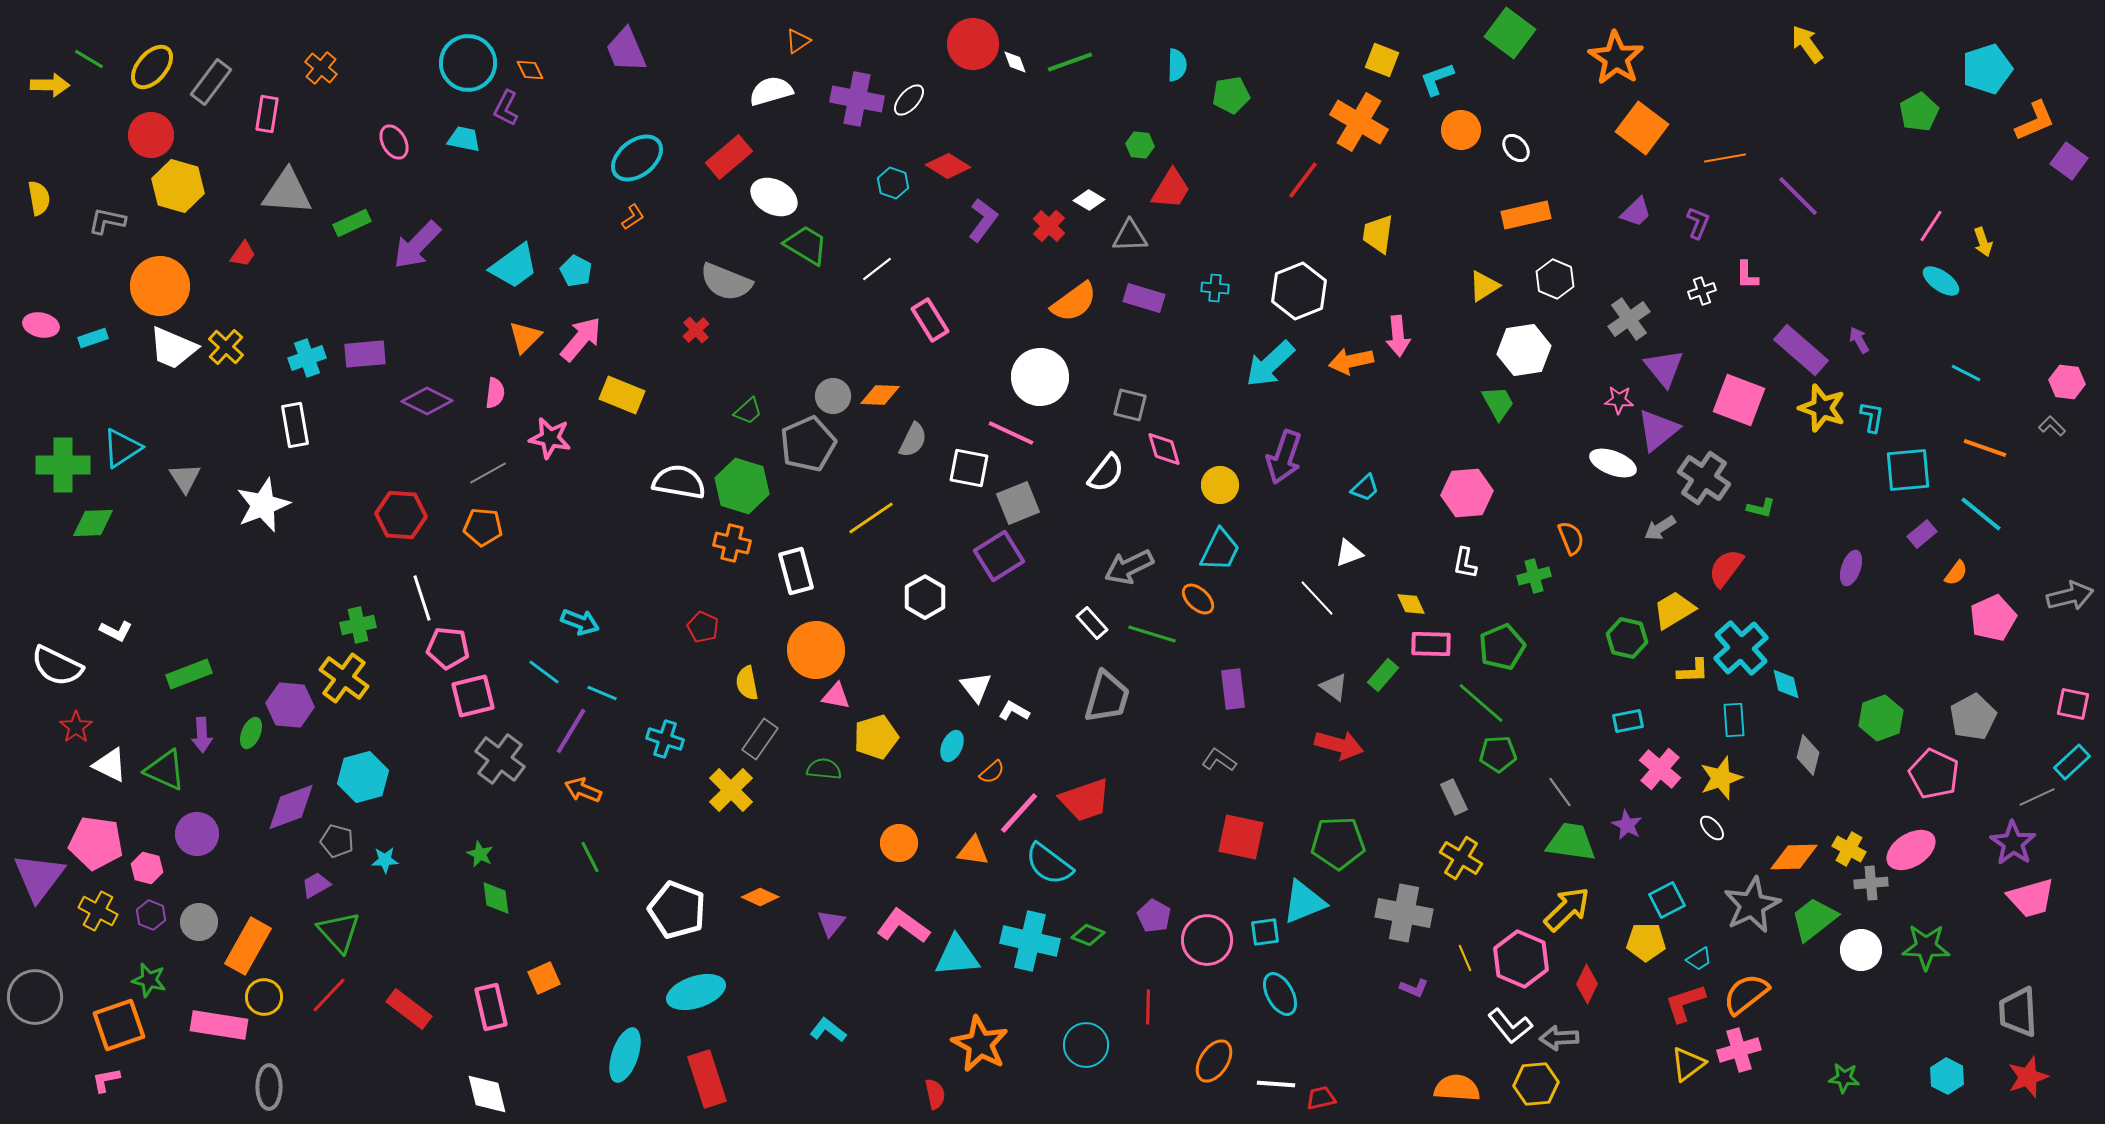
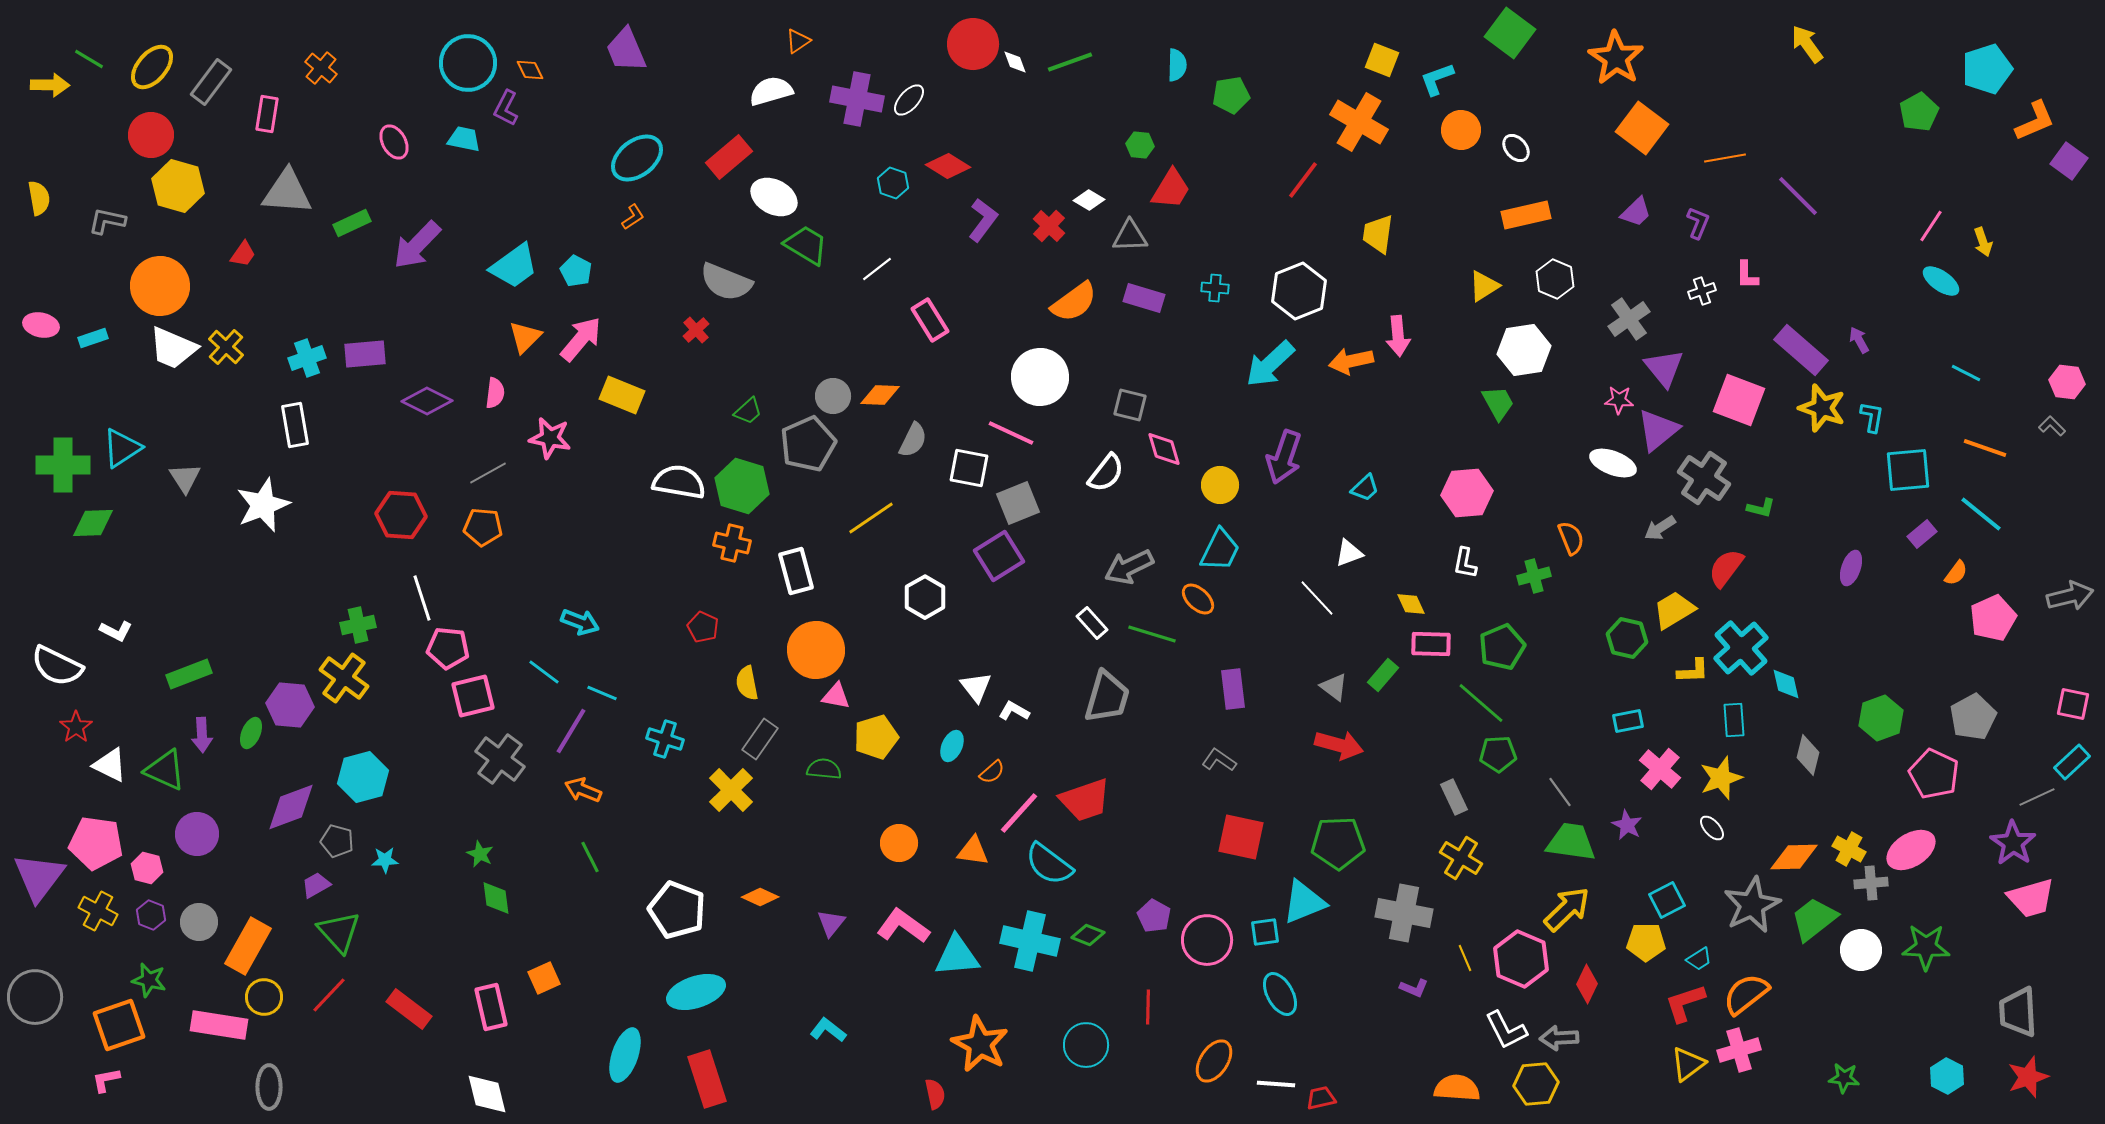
white L-shape at (1510, 1026): moved 4 px left, 4 px down; rotated 12 degrees clockwise
